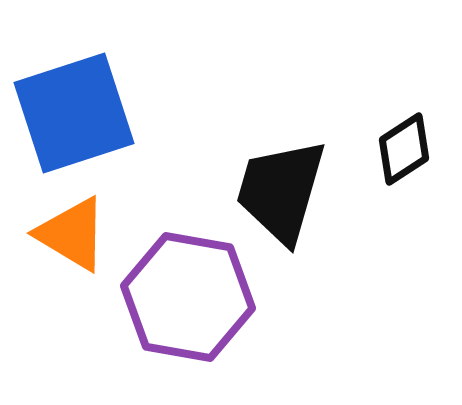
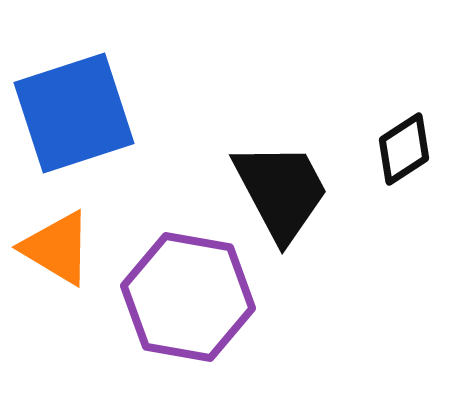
black trapezoid: rotated 136 degrees clockwise
orange triangle: moved 15 px left, 14 px down
